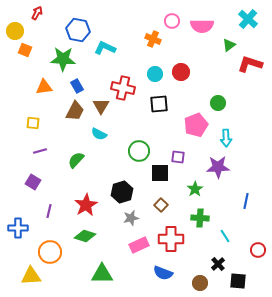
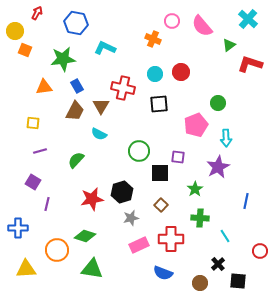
pink semicircle at (202, 26): rotated 50 degrees clockwise
blue hexagon at (78, 30): moved 2 px left, 7 px up
green star at (63, 59): rotated 10 degrees counterclockwise
purple star at (218, 167): rotated 25 degrees counterclockwise
red star at (86, 205): moved 6 px right, 6 px up; rotated 20 degrees clockwise
purple line at (49, 211): moved 2 px left, 7 px up
red circle at (258, 250): moved 2 px right, 1 px down
orange circle at (50, 252): moved 7 px right, 2 px up
green triangle at (102, 274): moved 10 px left, 5 px up; rotated 10 degrees clockwise
yellow triangle at (31, 276): moved 5 px left, 7 px up
